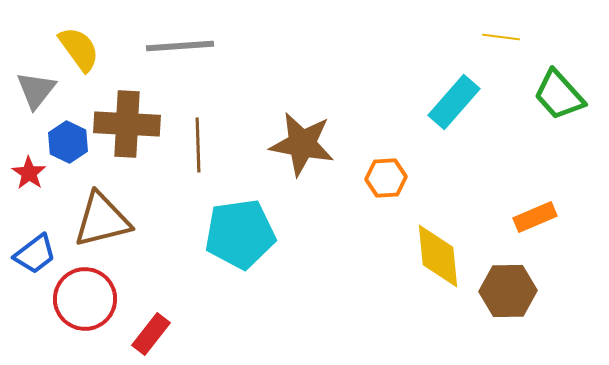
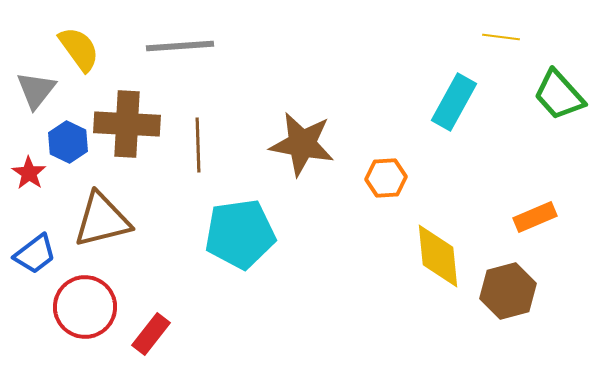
cyan rectangle: rotated 12 degrees counterclockwise
brown hexagon: rotated 14 degrees counterclockwise
red circle: moved 8 px down
